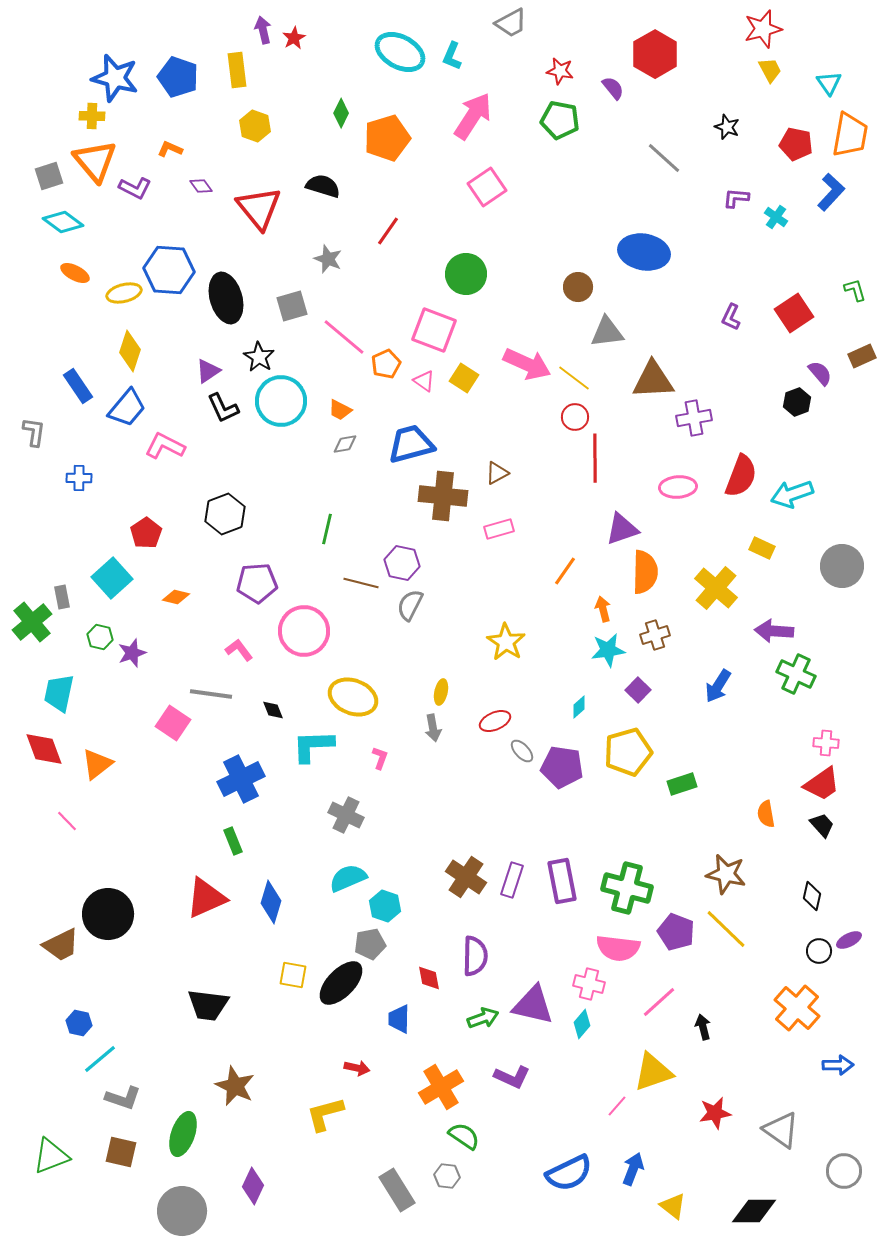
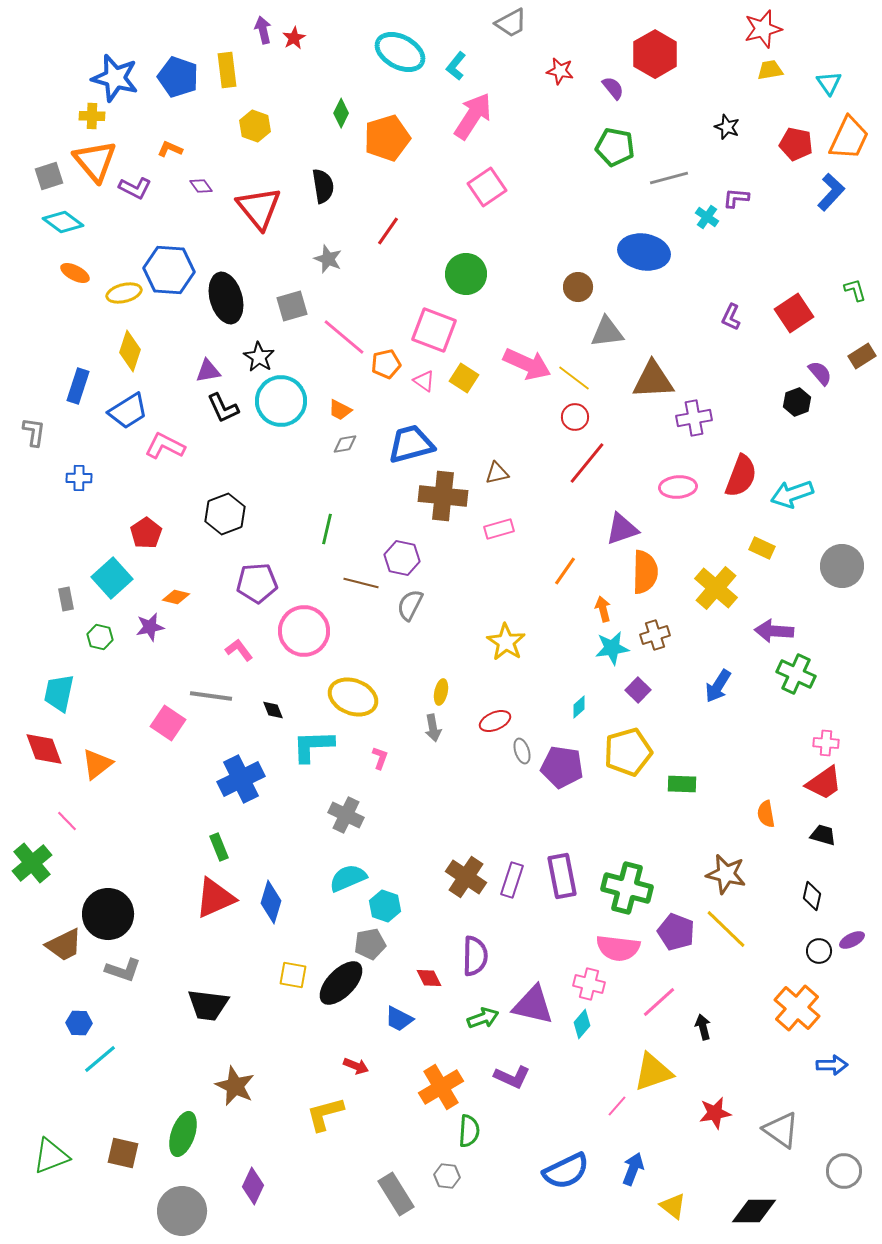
cyan L-shape at (452, 56): moved 4 px right, 10 px down; rotated 16 degrees clockwise
yellow rectangle at (237, 70): moved 10 px left
yellow trapezoid at (770, 70): rotated 72 degrees counterclockwise
green pentagon at (560, 120): moved 55 px right, 27 px down
orange trapezoid at (850, 135): moved 1 px left, 3 px down; rotated 15 degrees clockwise
gray line at (664, 158): moved 5 px right, 20 px down; rotated 57 degrees counterclockwise
black semicircle at (323, 186): rotated 64 degrees clockwise
cyan cross at (776, 217): moved 69 px left
brown rectangle at (862, 356): rotated 8 degrees counterclockwise
orange pentagon at (386, 364): rotated 12 degrees clockwise
purple triangle at (208, 371): rotated 24 degrees clockwise
blue rectangle at (78, 386): rotated 52 degrees clockwise
blue trapezoid at (127, 408): moved 1 px right, 3 px down; rotated 18 degrees clockwise
red line at (595, 458): moved 8 px left, 5 px down; rotated 39 degrees clockwise
brown triangle at (497, 473): rotated 15 degrees clockwise
purple hexagon at (402, 563): moved 5 px up
gray rectangle at (62, 597): moved 4 px right, 2 px down
green cross at (32, 622): moved 241 px down
cyan star at (608, 650): moved 4 px right, 2 px up
purple star at (132, 653): moved 18 px right, 26 px up; rotated 8 degrees clockwise
gray line at (211, 694): moved 2 px down
pink square at (173, 723): moved 5 px left
gray ellipse at (522, 751): rotated 25 degrees clockwise
green rectangle at (682, 784): rotated 20 degrees clockwise
red trapezoid at (822, 784): moved 2 px right, 1 px up
black trapezoid at (822, 825): moved 1 px right, 10 px down; rotated 32 degrees counterclockwise
green rectangle at (233, 841): moved 14 px left, 6 px down
purple rectangle at (562, 881): moved 5 px up
red triangle at (206, 898): moved 9 px right
purple ellipse at (849, 940): moved 3 px right
brown trapezoid at (61, 945): moved 3 px right
red diamond at (429, 978): rotated 16 degrees counterclockwise
blue trapezoid at (399, 1019): rotated 64 degrees counterclockwise
blue hexagon at (79, 1023): rotated 10 degrees counterclockwise
blue arrow at (838, 1065): moved 6 px left
red arrow at (357, 1068): moved 1 px left, 2 px up; rotated 10 degrees clockwise
gray L-shape at (123, 1098): moved 128 px up
green semicircle at (464, 1136): moved 5 px right, 5 px up; rotated 60 degrees clockwise
brown square at (121, 1152): moved 2 px right, 1 px down
blue semicircle at (569, 1173): moved 3 px left, 2 px up
gray rectangle at (397, 1190): moved 1 px left, 4 px down
